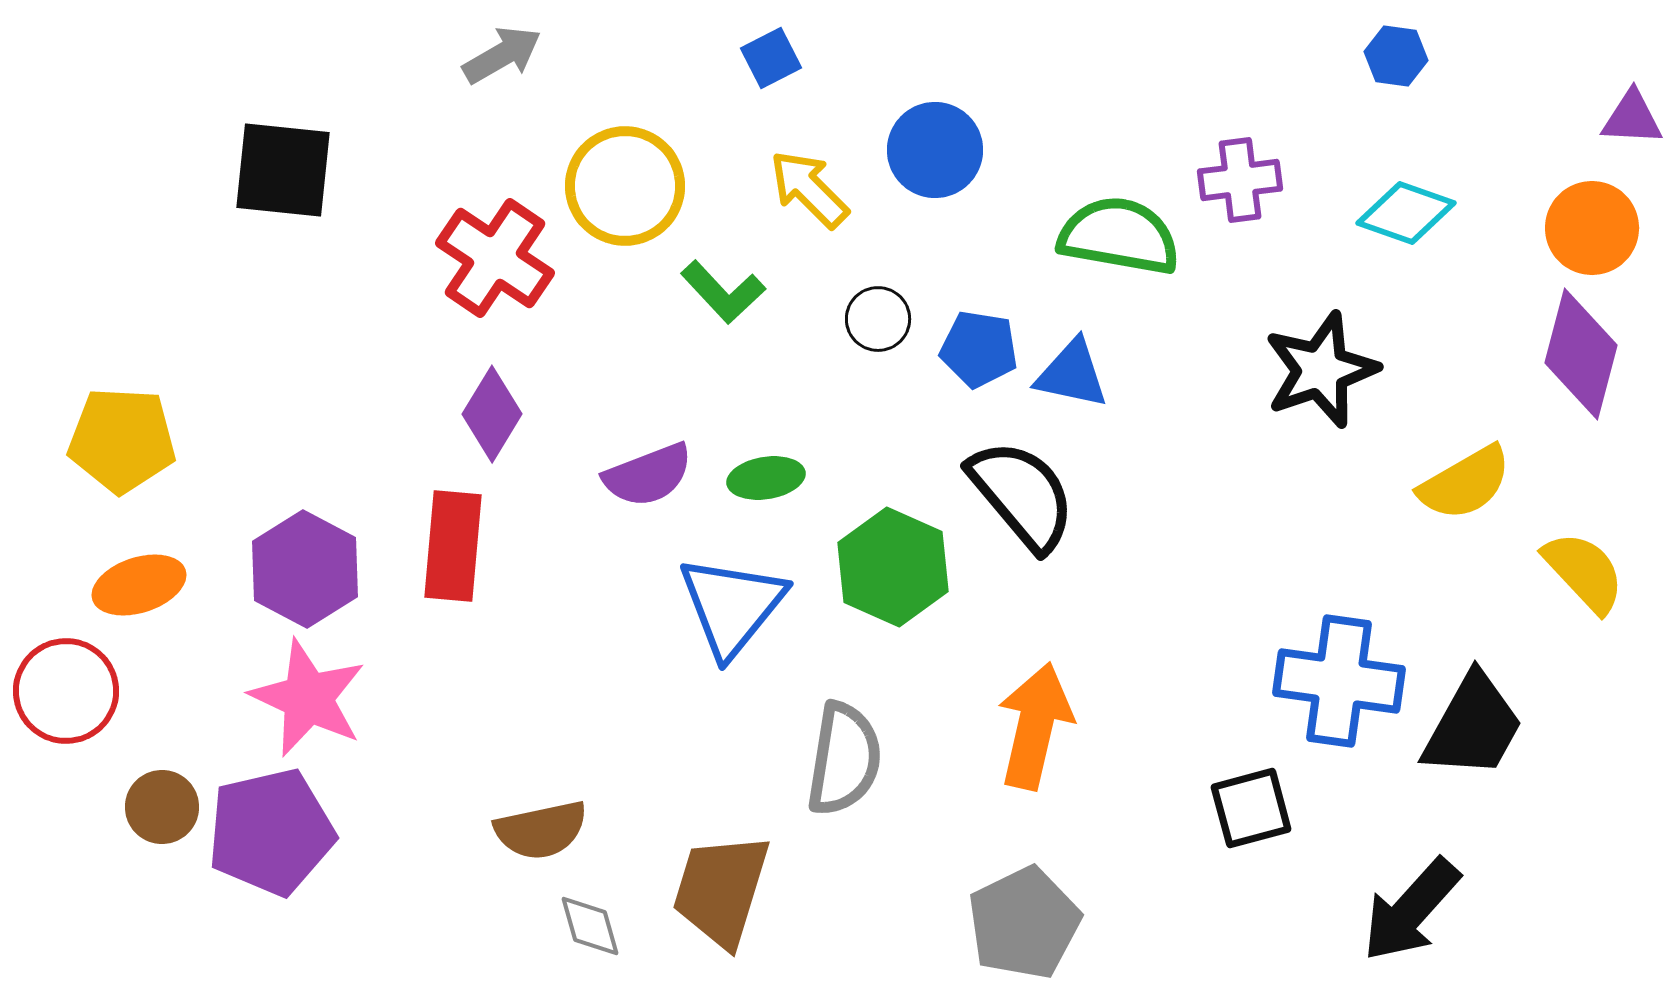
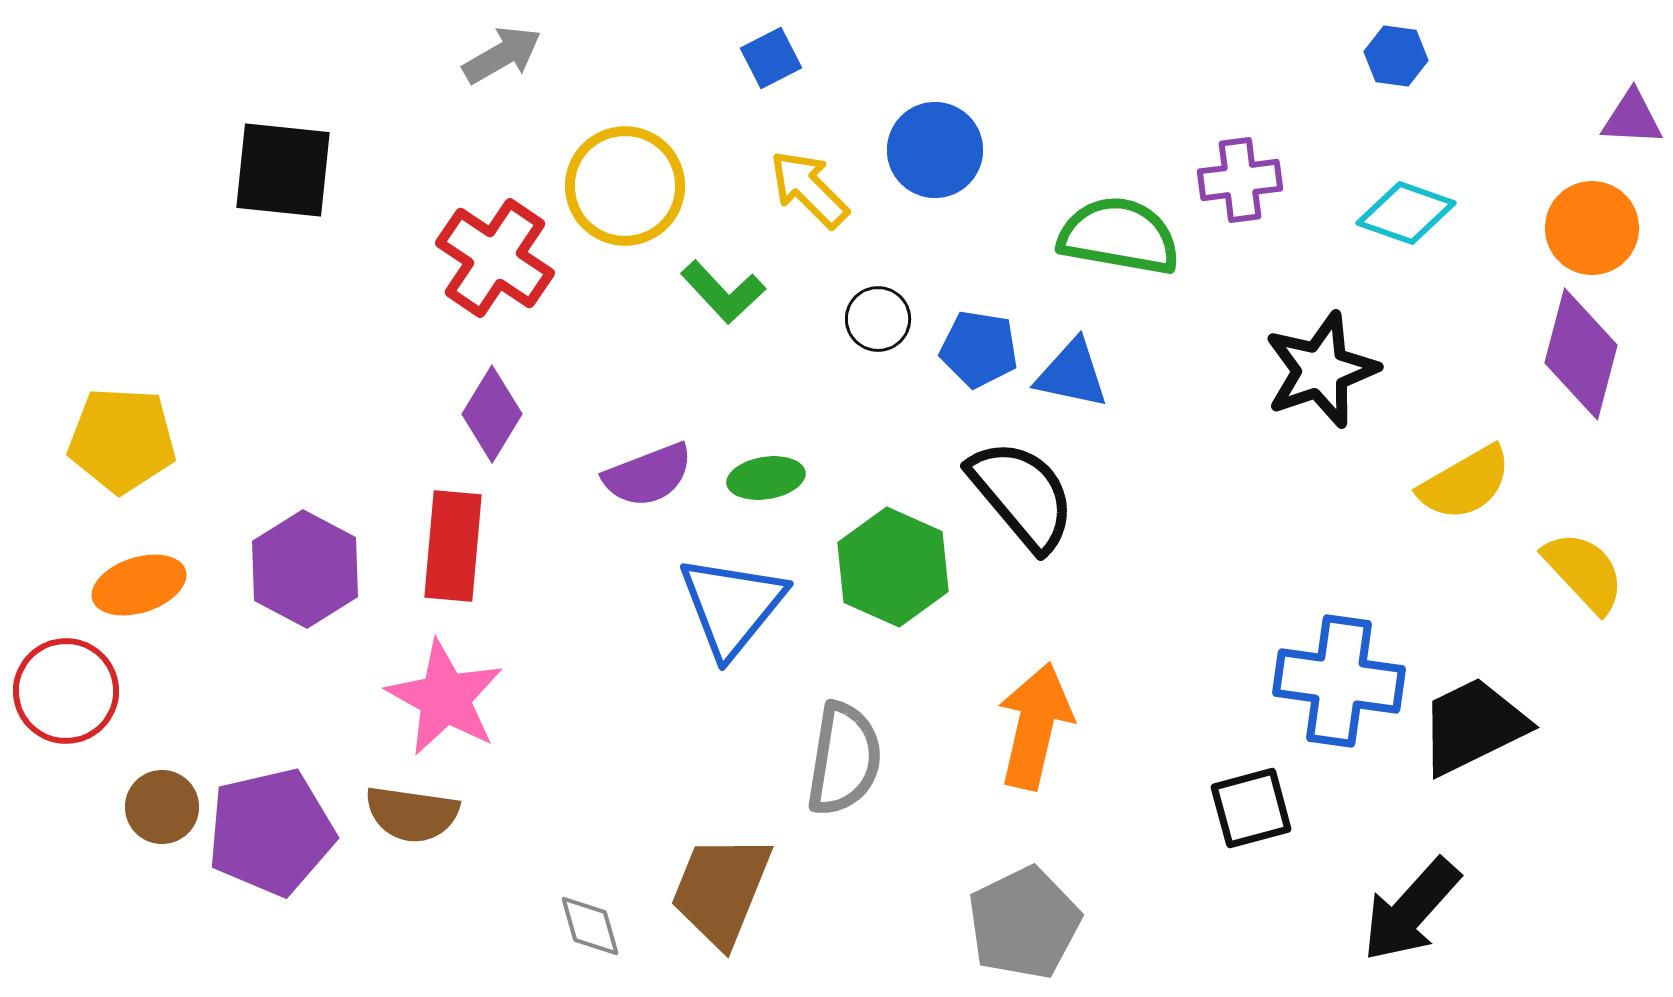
pink star at (308, 698): moved 137 px right; rotated 4 degrees clockwise
black trapezoid at (1473, 726): rotated 145 degrees counterclockwise
brown semicircle at (541, 830): moved 129 px left, 16 px up; rotated 20 degrees clockwise
brown trapezoid at (721, 890): rotated 5 degrees clockwise
